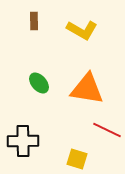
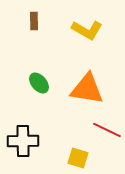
yellow L-shape: moved 5 px right
yellow square: moved 1 px right, 1 px up
